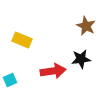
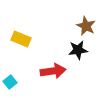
yellow rectangle: moved 1 px left, 1 px up
black star: moved 3 px left, 9 px up
cyan square: moved 2 px down; rotated 16 degrees counterclockwise
